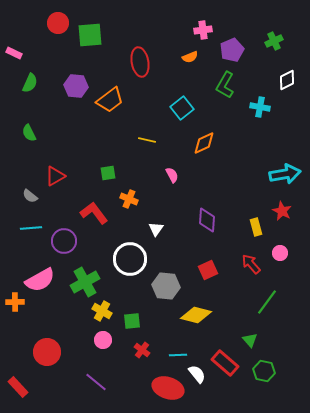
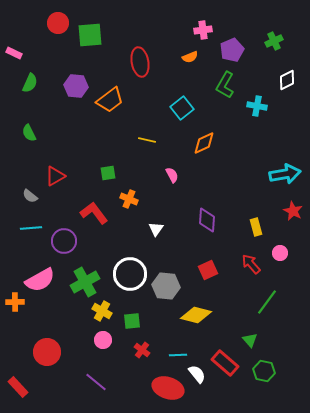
cyan cross at (260, 107): moved 3 px left, 1 px up
red star at (282, 211): moved 11 px right
white circle at (130, 259): moved 15 px down
